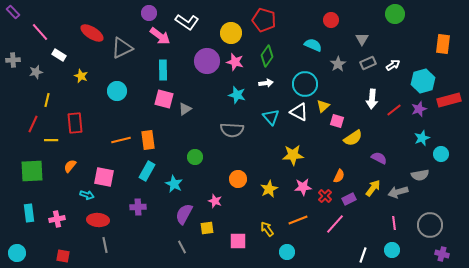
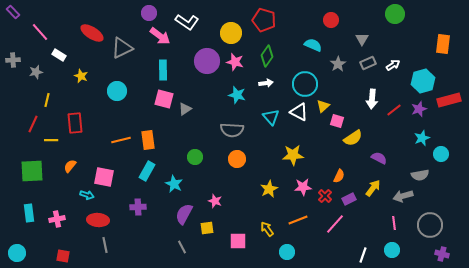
orange circle at (238, 179): moved 1 px left, 20 px up
gray arrow at (398, 192): moved 5 px right, 4 px down
